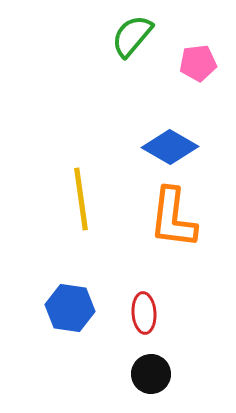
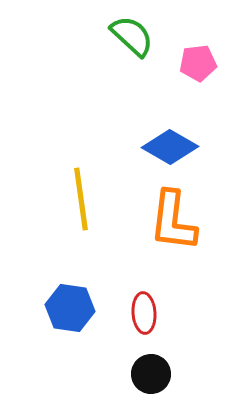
green semicircle: rotated 93 degrees clockwise
orange L-shape: moved 3 px down
